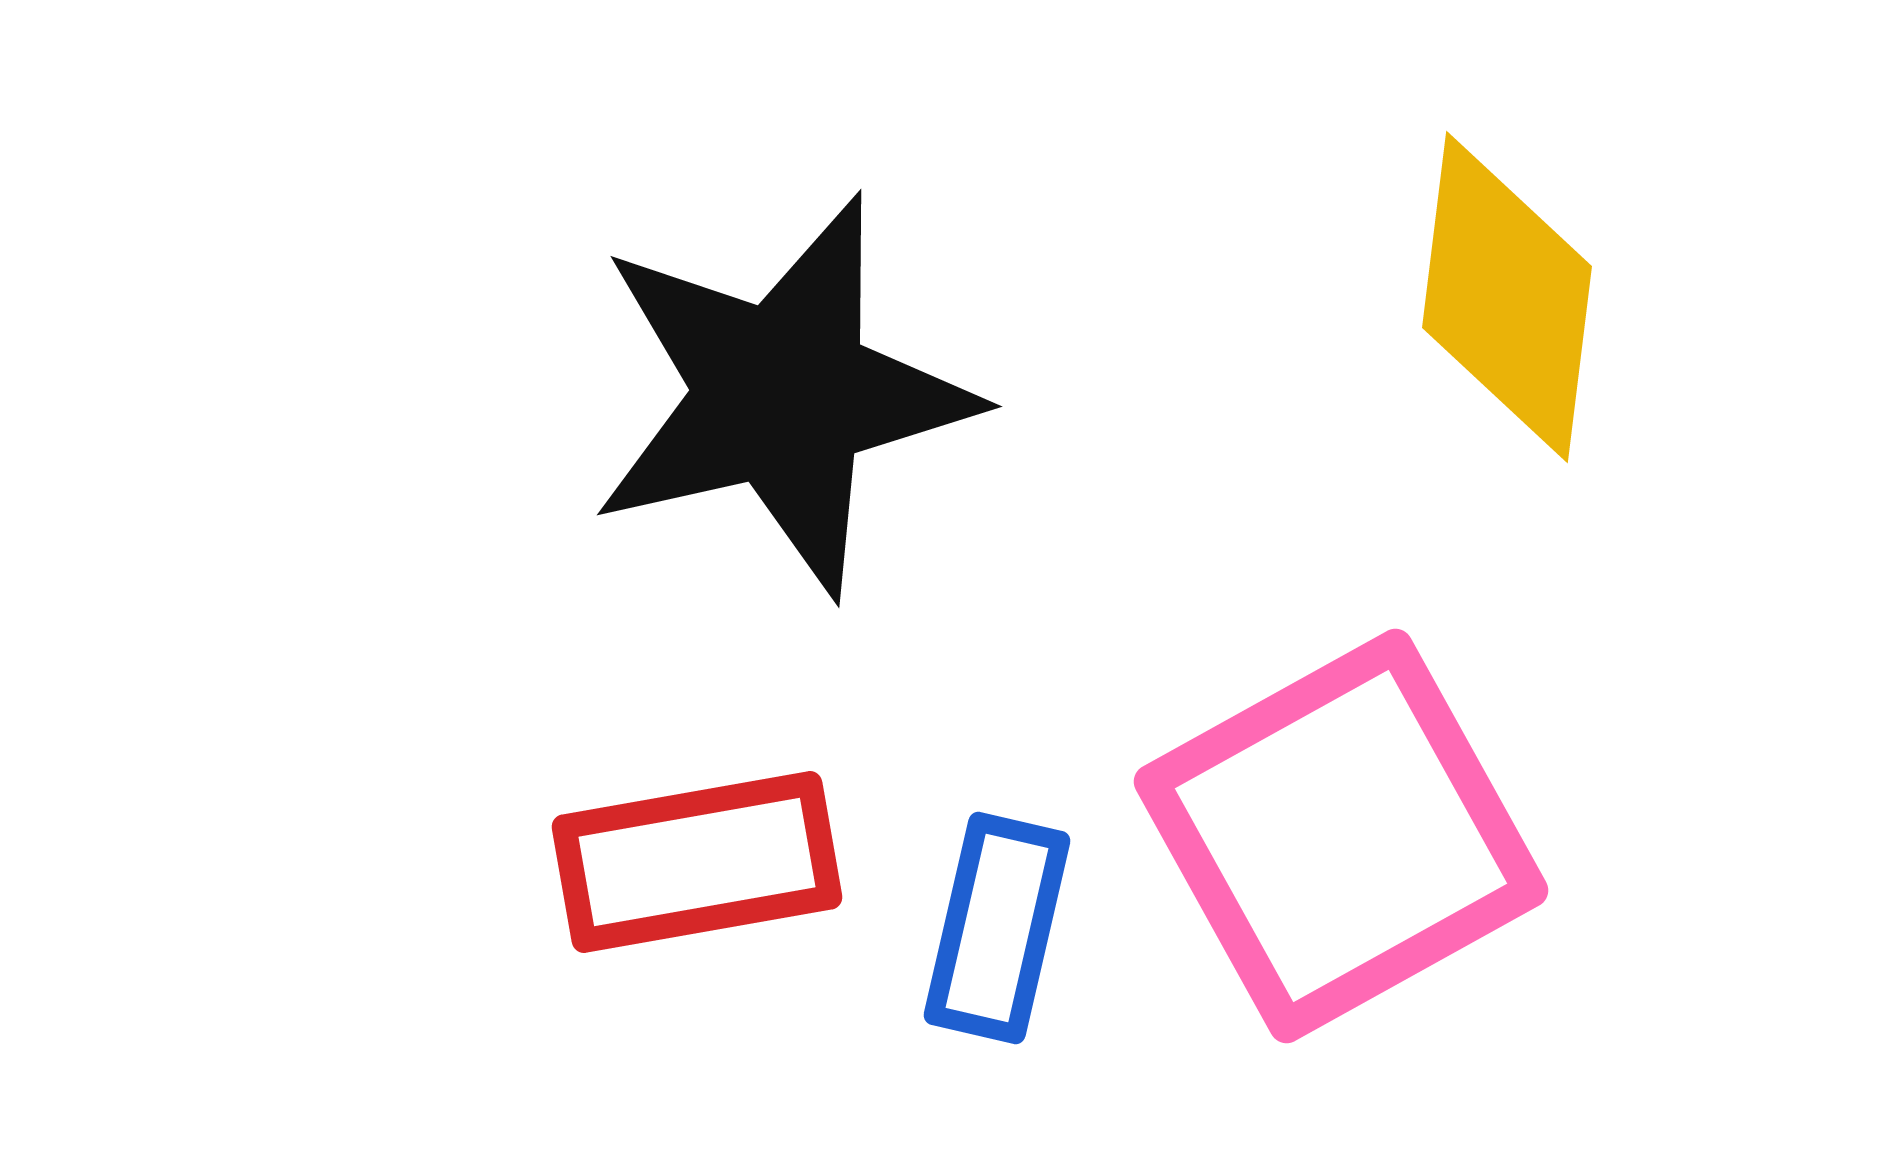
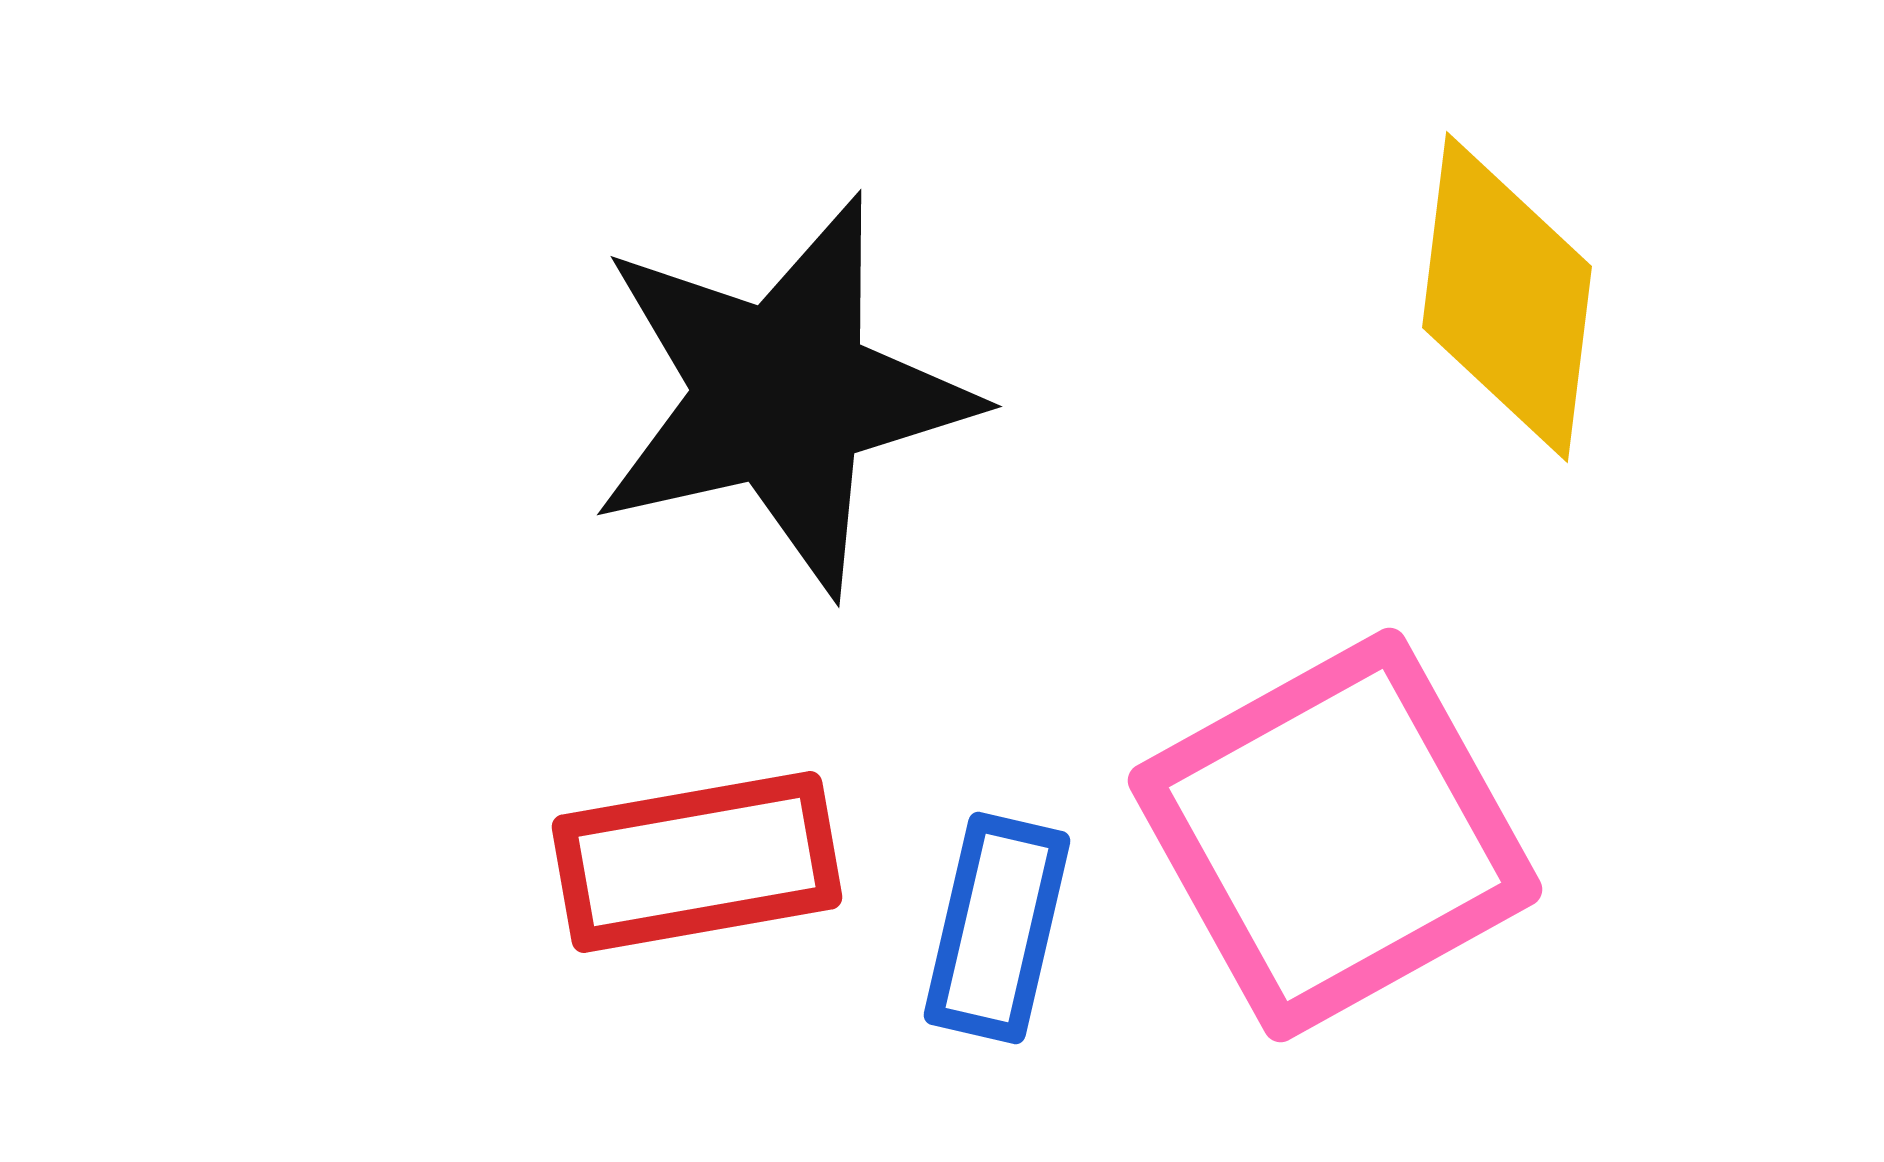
pink square: moved 6 px left, 1 px up
